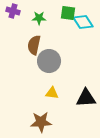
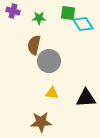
cyan diamond: moved 2 px down
